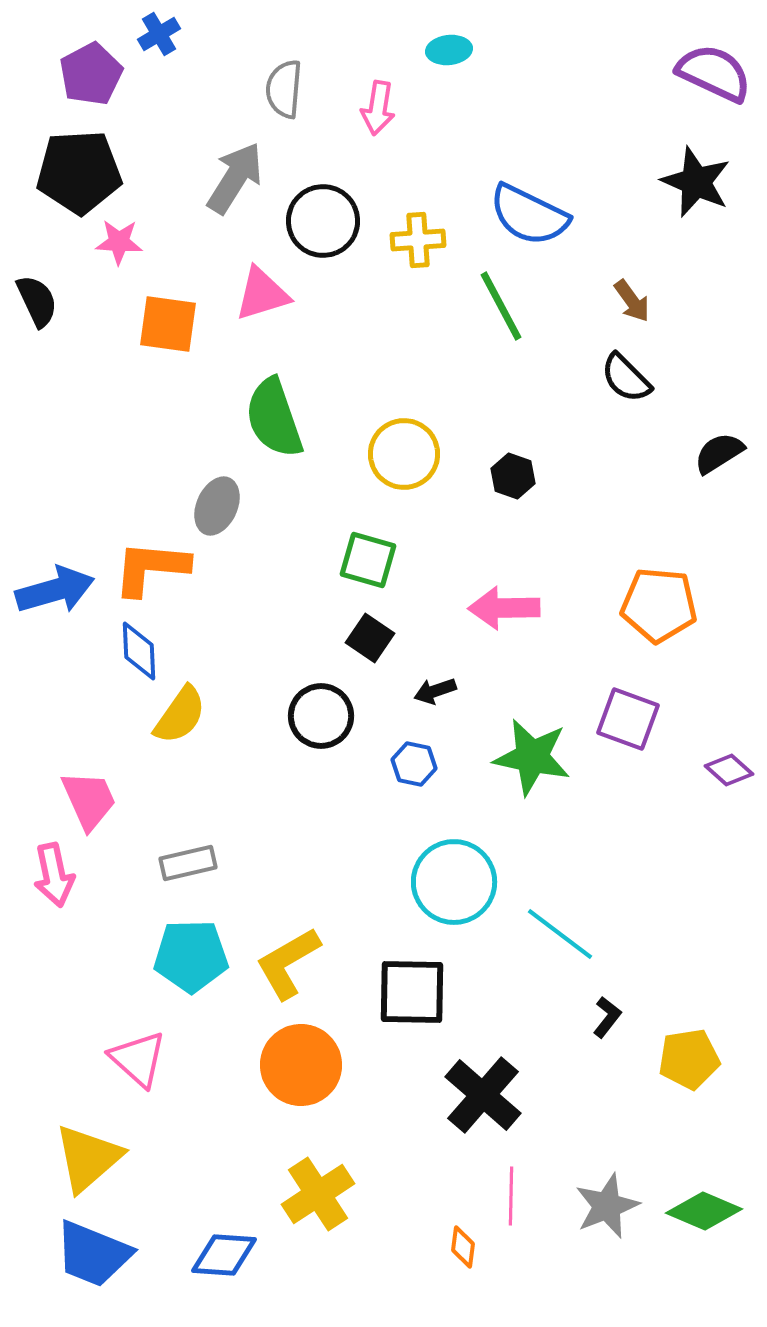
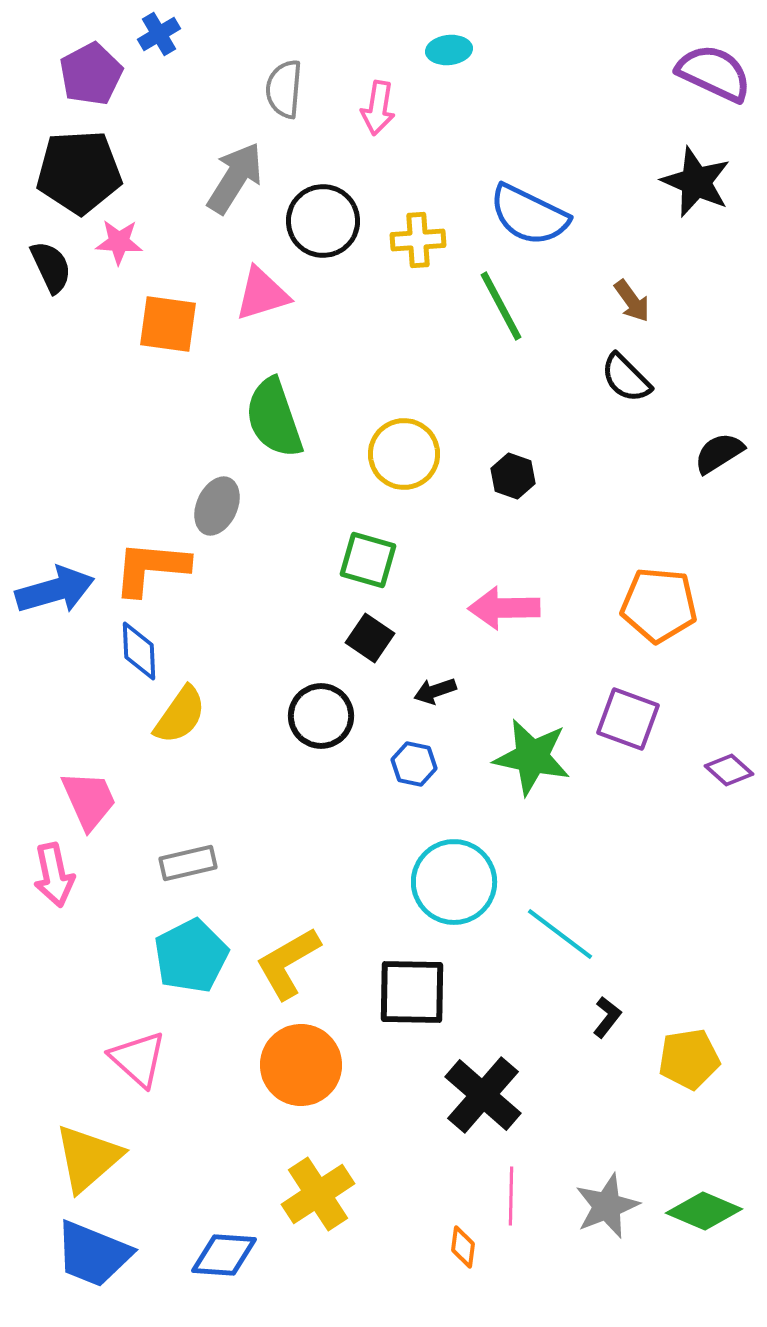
black semicircle at (37, 301): moved 14 px right, 34 px up
cyan pentagon at (191, 956): rotated 26 degrees counterclockwise
